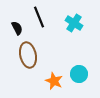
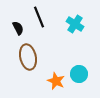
cyan cross: moved 1 px right, 1 px down
black semicircle: moved 1 px right
brown ellipse: moved 2 px down
orange star: moved 2 px right
